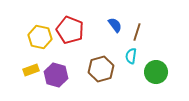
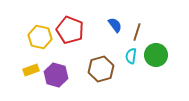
green circle: moved 17 px up
